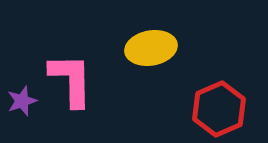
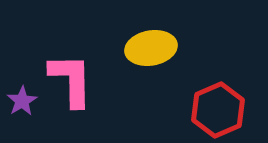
purple star: rotated 12 degrees counterclockwise
red hexagon: moved 1 px left, 1 px down
